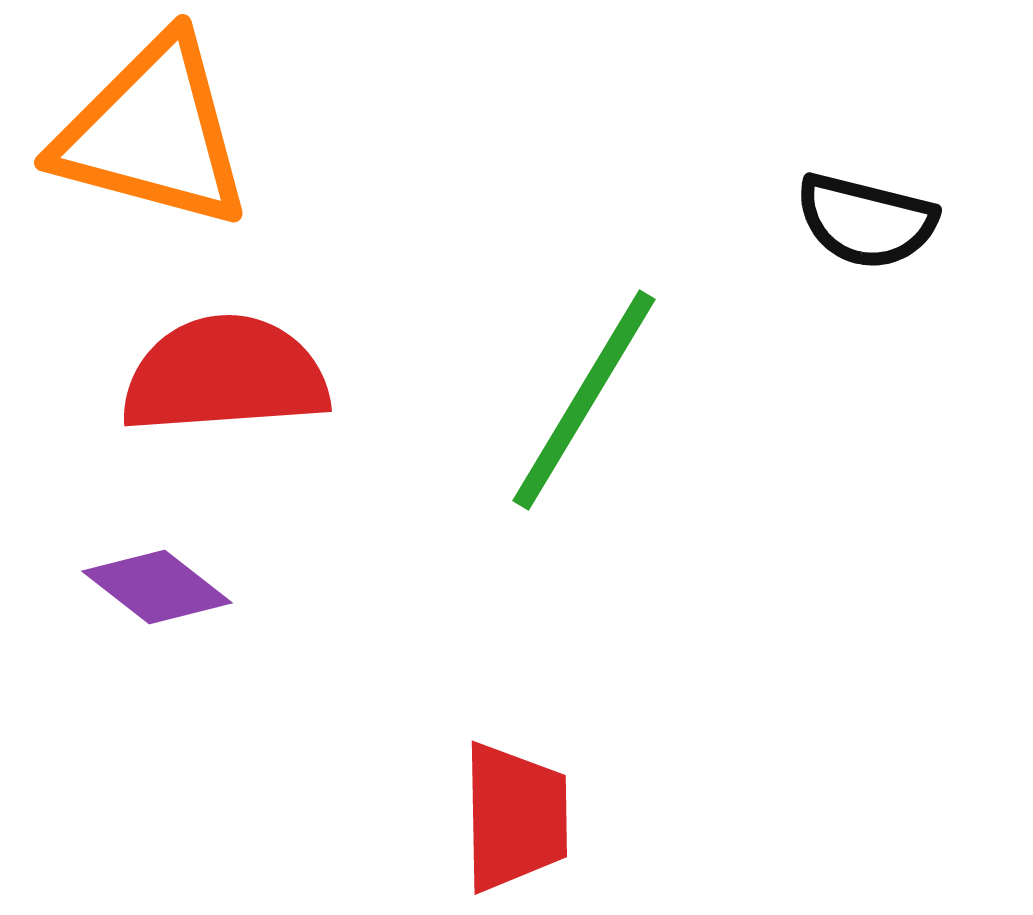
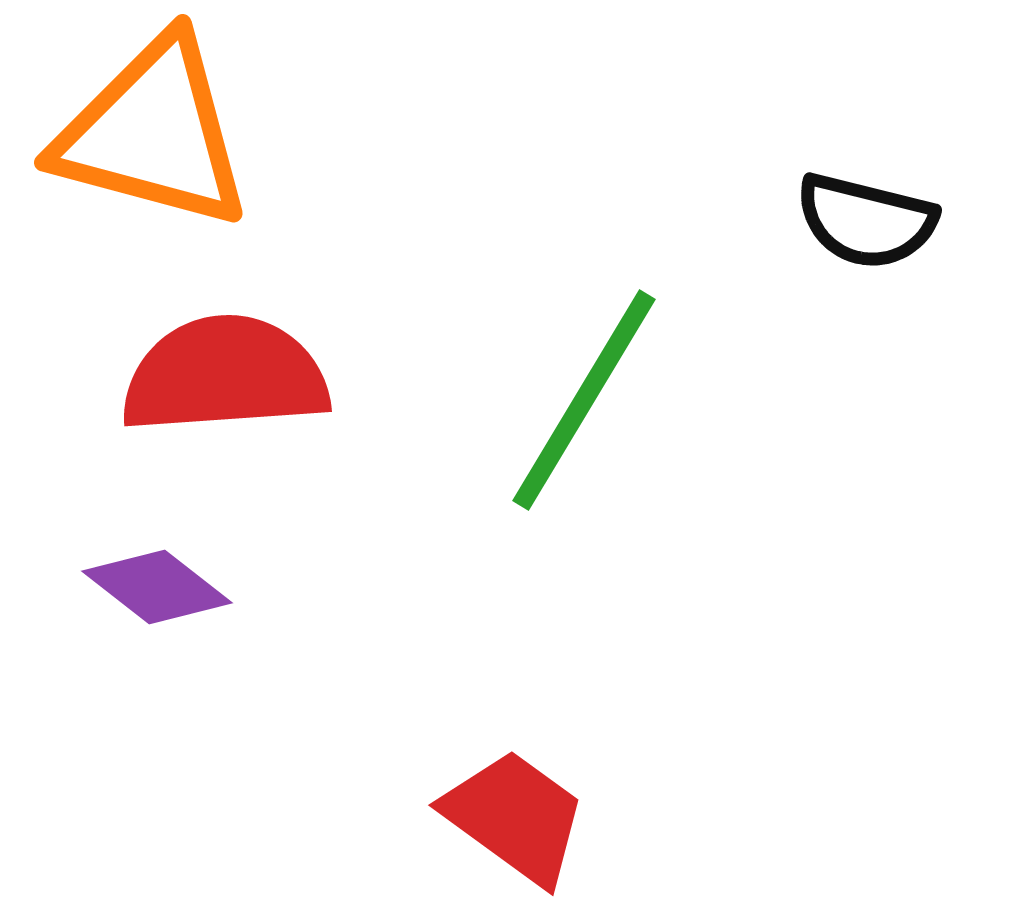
red trapezoid: rotated 53 degrees counterclockwise
